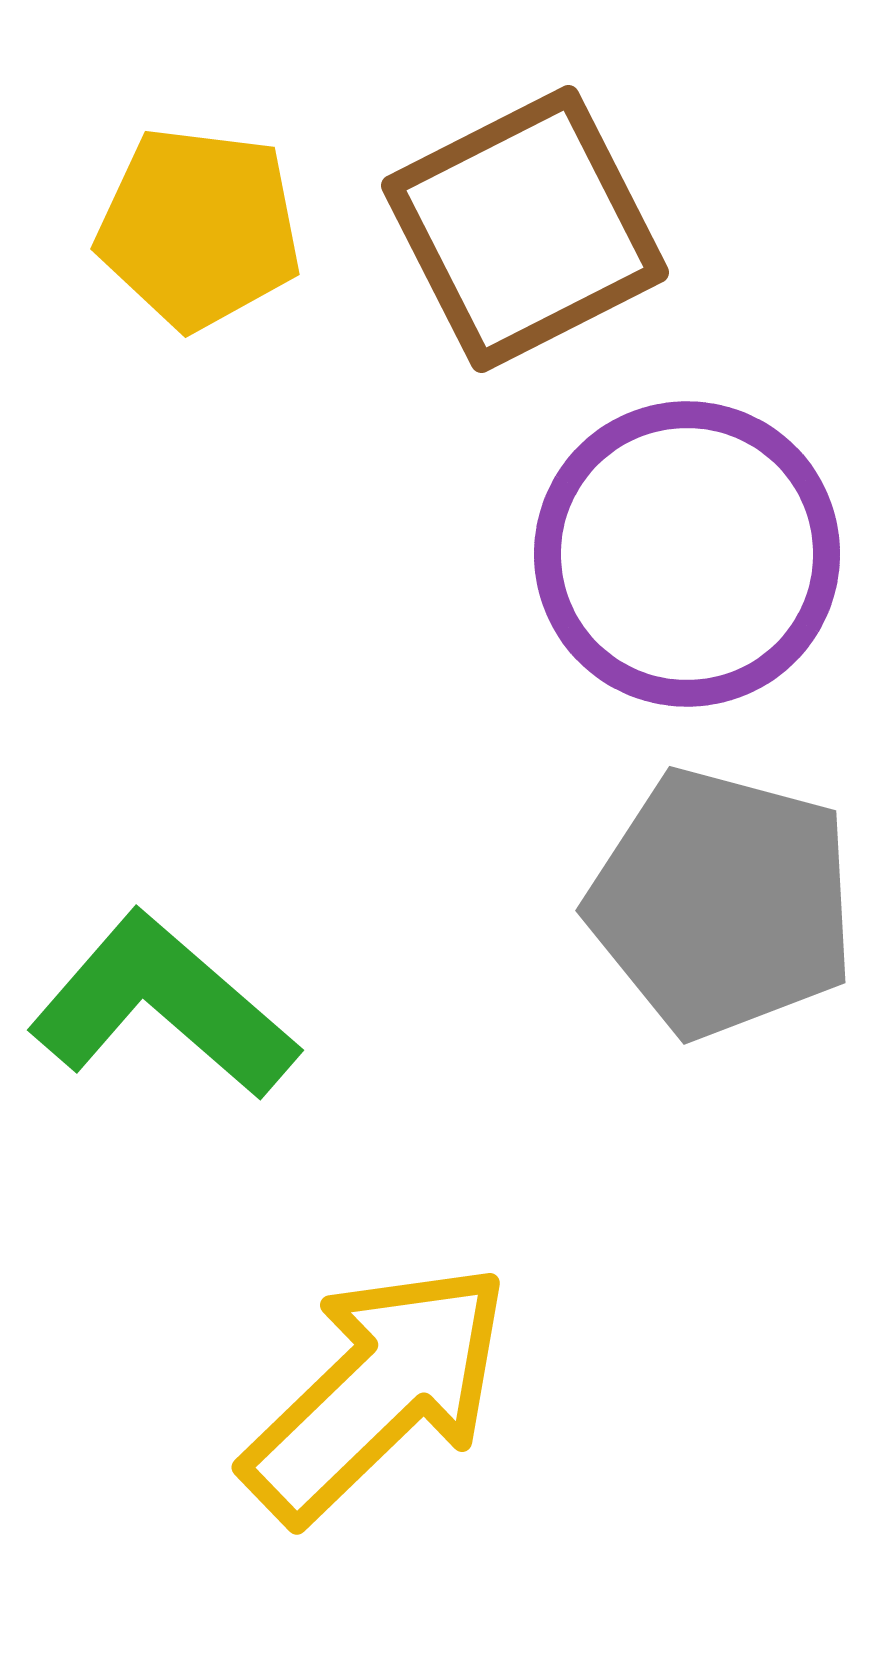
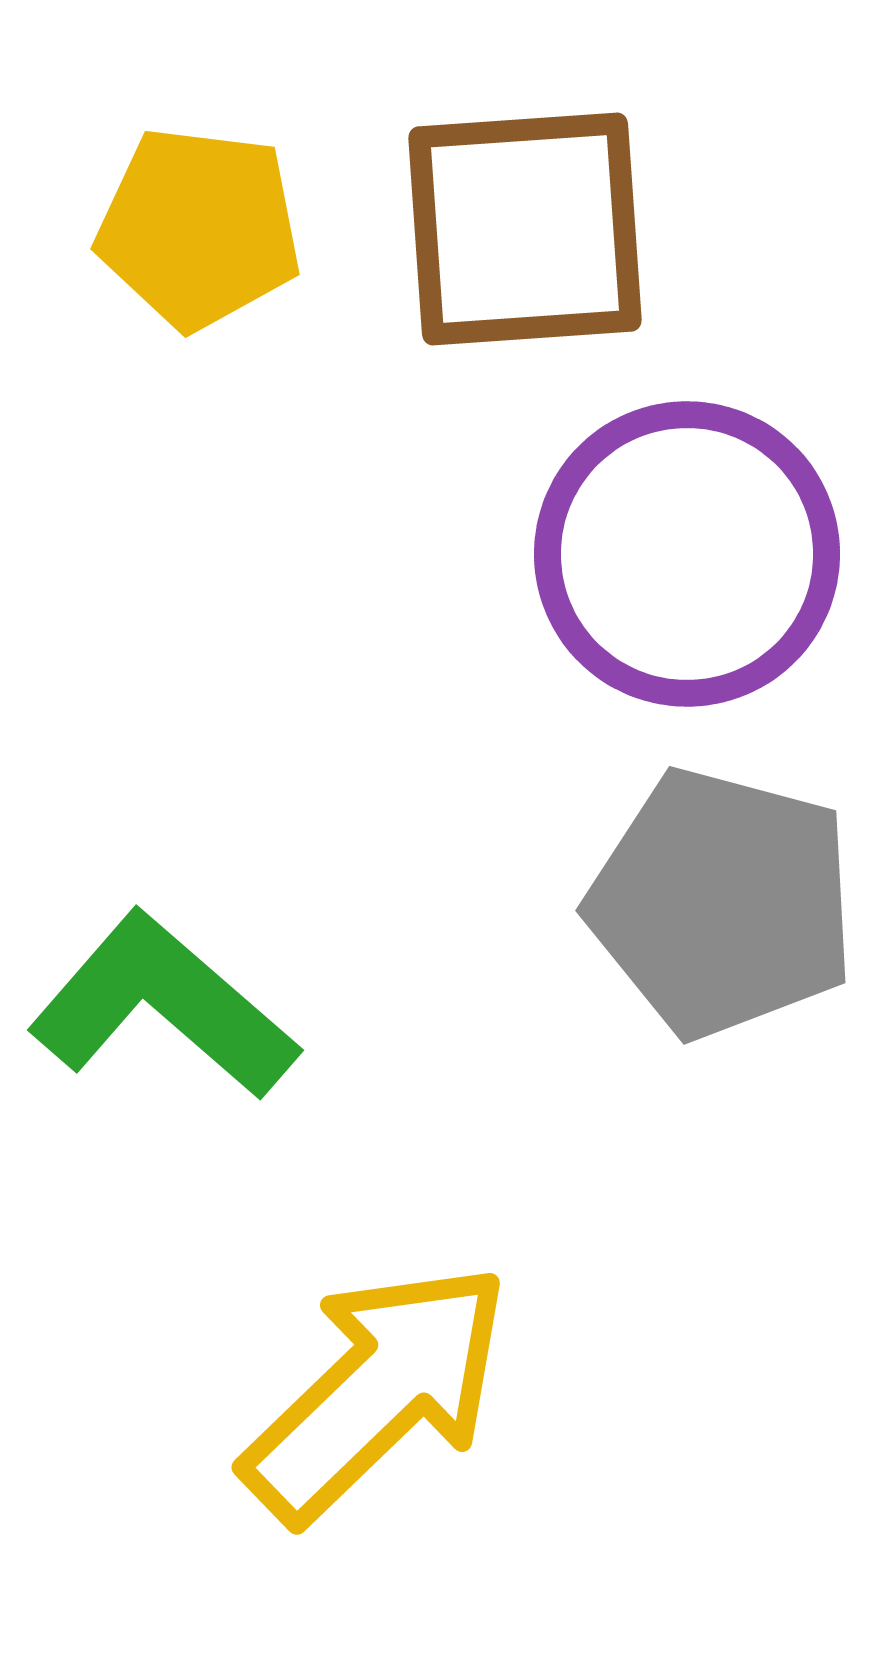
brown square: rotated 23 degrees clockwise
